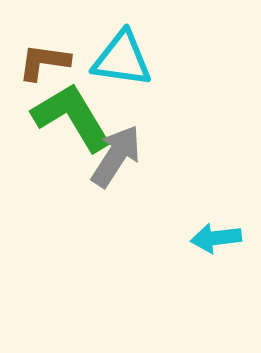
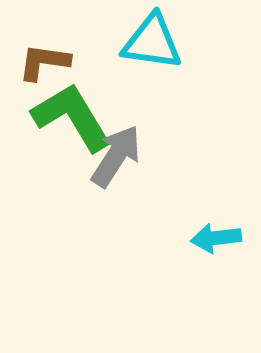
cyan triangle: moved 30 px right, 17 px up
